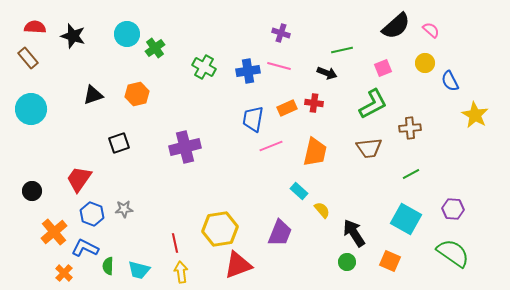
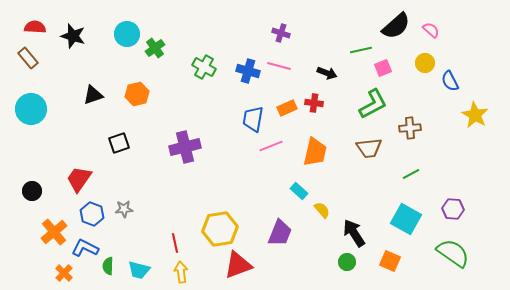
green line at (342, 50): moved 19 px right
blue cross at (248, 71): rotated 25 degrees clockwise
